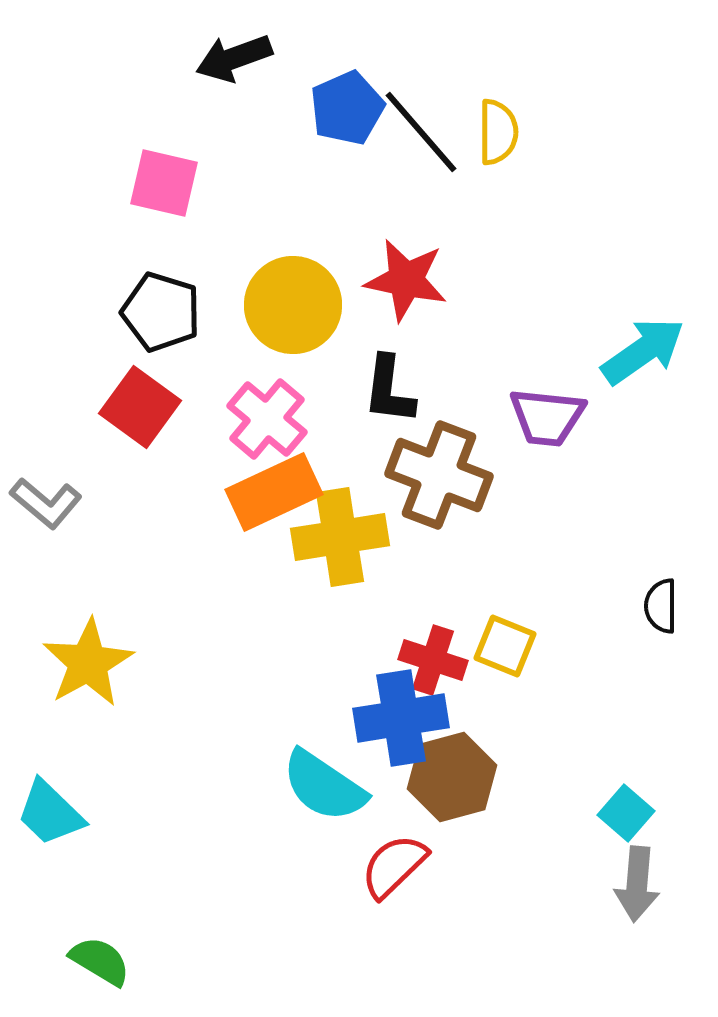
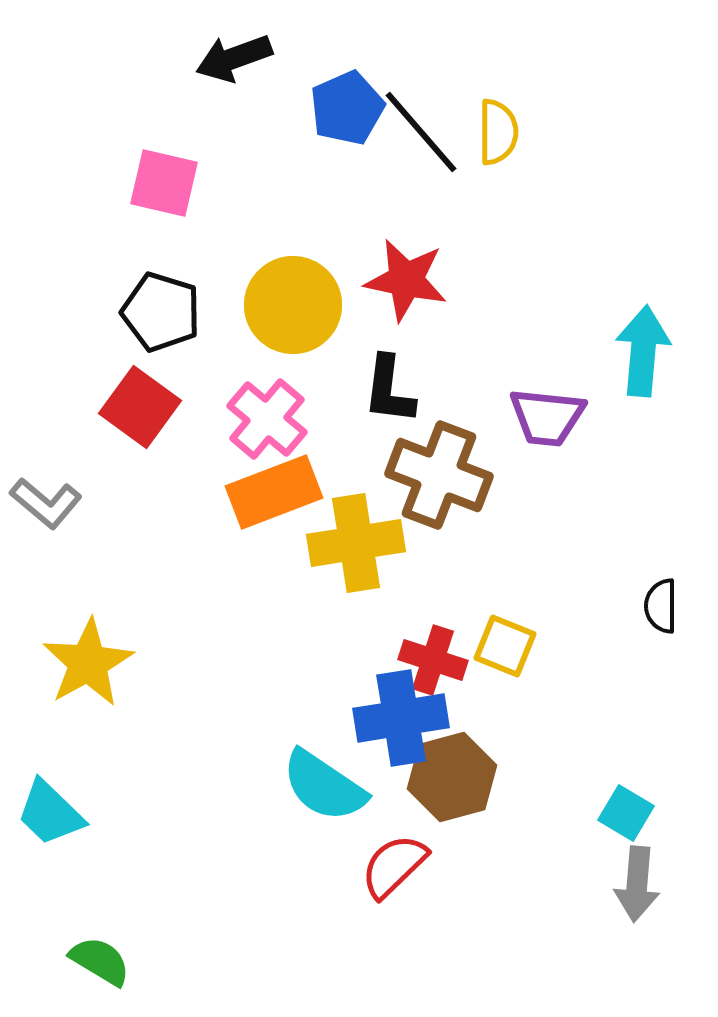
cyan arrow: rotated 50 degrees counterclockwise
orange rectangle: rotated 4 degrees clockwise
yellow cross: moved 16 px right, 6 px down
cyan square: rotated 10 degrees counterclockwise
